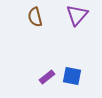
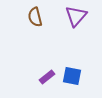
purple triangle: moved 1 px left, 1 px down
